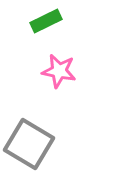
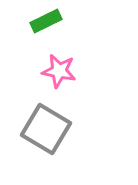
gray square: moved 17 px right, 15 px up
